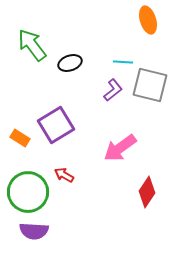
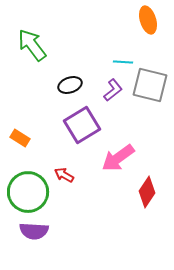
black ellipse: moved 22 px down
purple square: moved 26 px right
pink arrow: moved 2 px left, 10 px down
